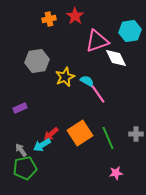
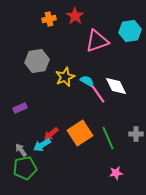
white diamond: moved 28 px down
